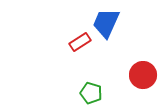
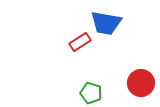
blue trapezoid: rotated 104 degrees counterclockwise
red circle: moved 2 px left, 8 px down
